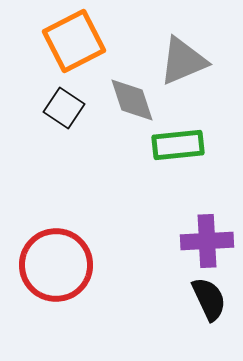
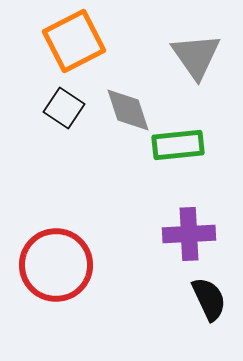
gray triangle: moved 13 px right, 5 px up; rotated 42 degrees counterclockwise
gray diamond: moved 4 px left, 10 px down
purple cross: moved 18 px left, 7 px up
